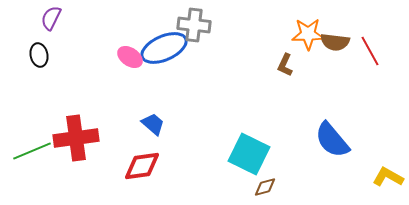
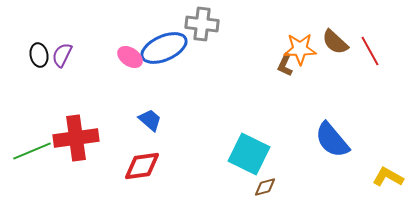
purple semicircle: moved 11 px right, 37 px down
gray cross: moved 8 px right, 1 px up
orange star: moved 8 px left, 15 px down
brown semicircle: rotated 36 degrees clockwise
blue trapezoid: moved 3 px left, 4 px up
